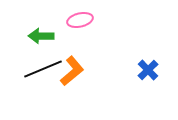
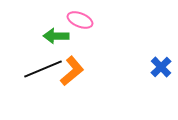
pink ellipse: rotated 35 degrees clockwise
green arrow: moved 15 px right
blue cross: moved 13 px right, 3 px up
